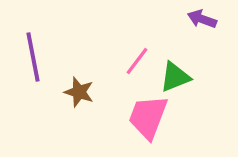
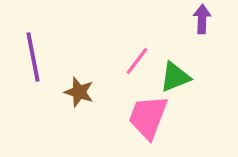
purple arrow: rotated 72 degrees clockwise
